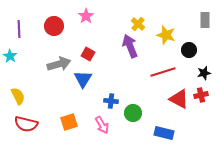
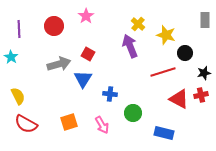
black circle: moved 4 px left, 3 px down
cyan star: moved 1 px right, 1 px down
blue cross: moved 1 px left, 7 px up
red semicircle: rotated 15 degrees clockwise
